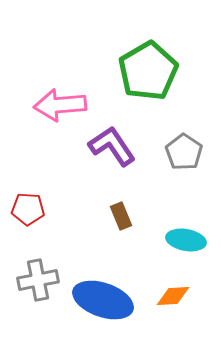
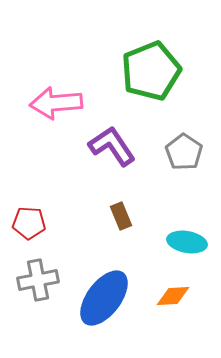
green pentagon: moved 3 px right; rotated 8 degrees clockwise
pink arrow: moved 4 px left, 2 px up
red pentagon: moved 1 px right, 14 px down
cyan ellipse: moved 1 px right, 2 px down
blue ellipse: moved 1 px right, 2 px up; rotated 72 degrees counterclockwise
